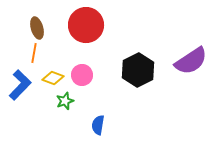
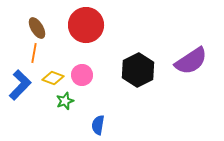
brown ellipse: rotated 15 degrees counterclockwise
